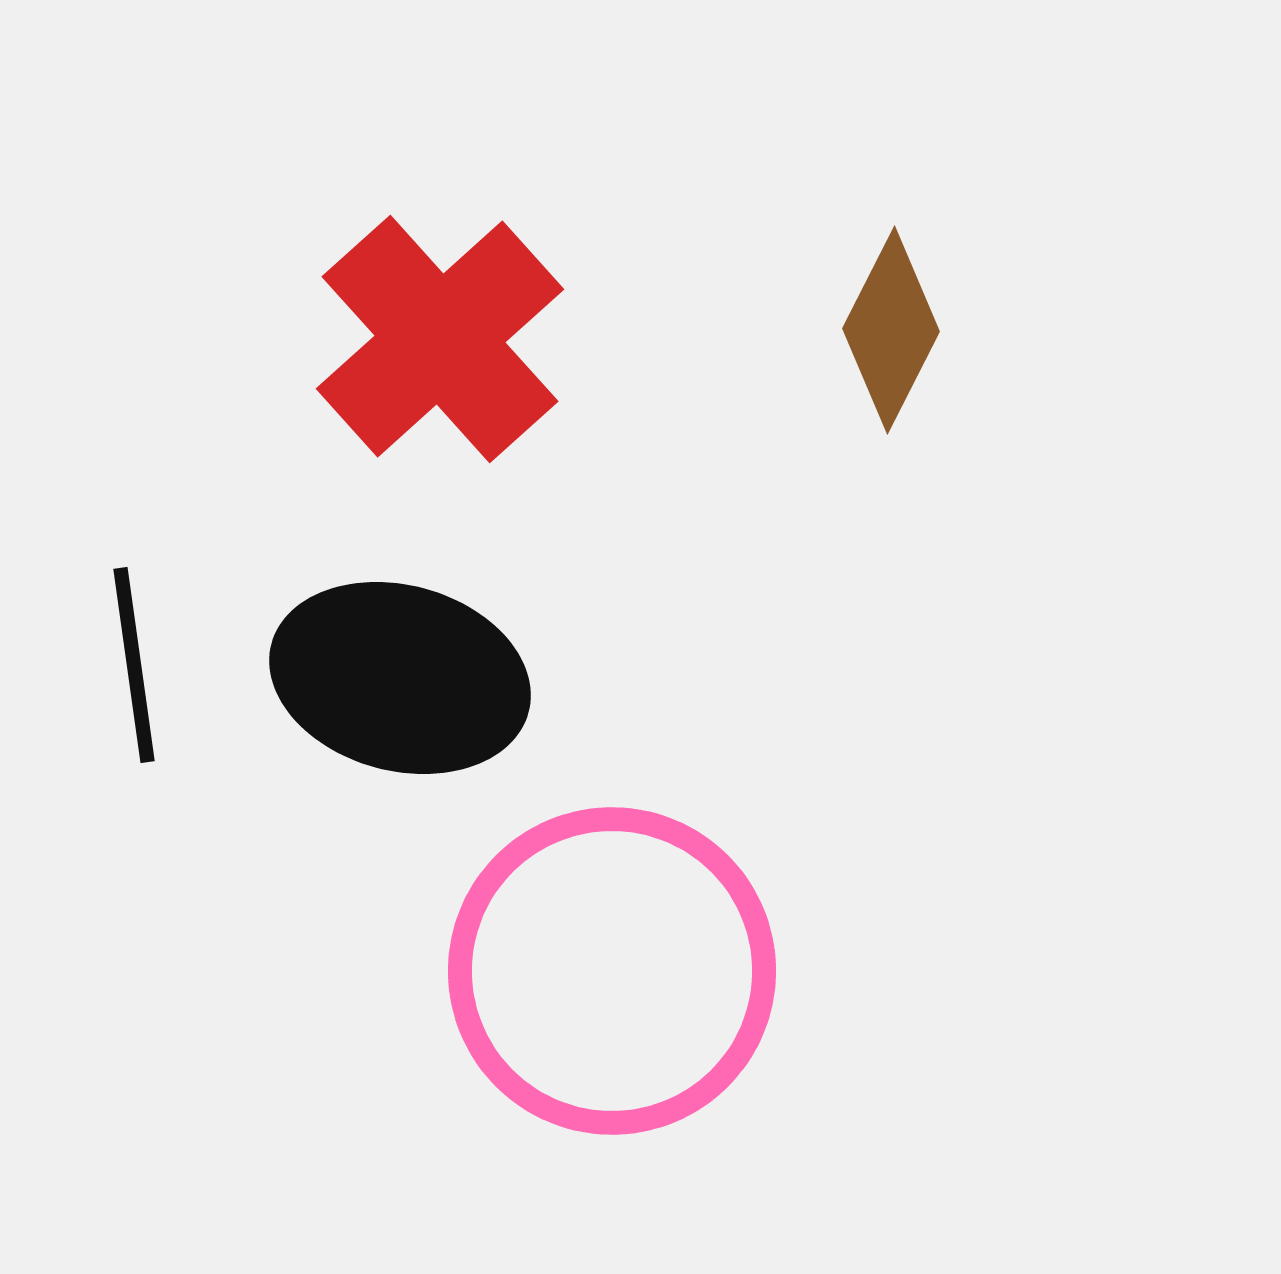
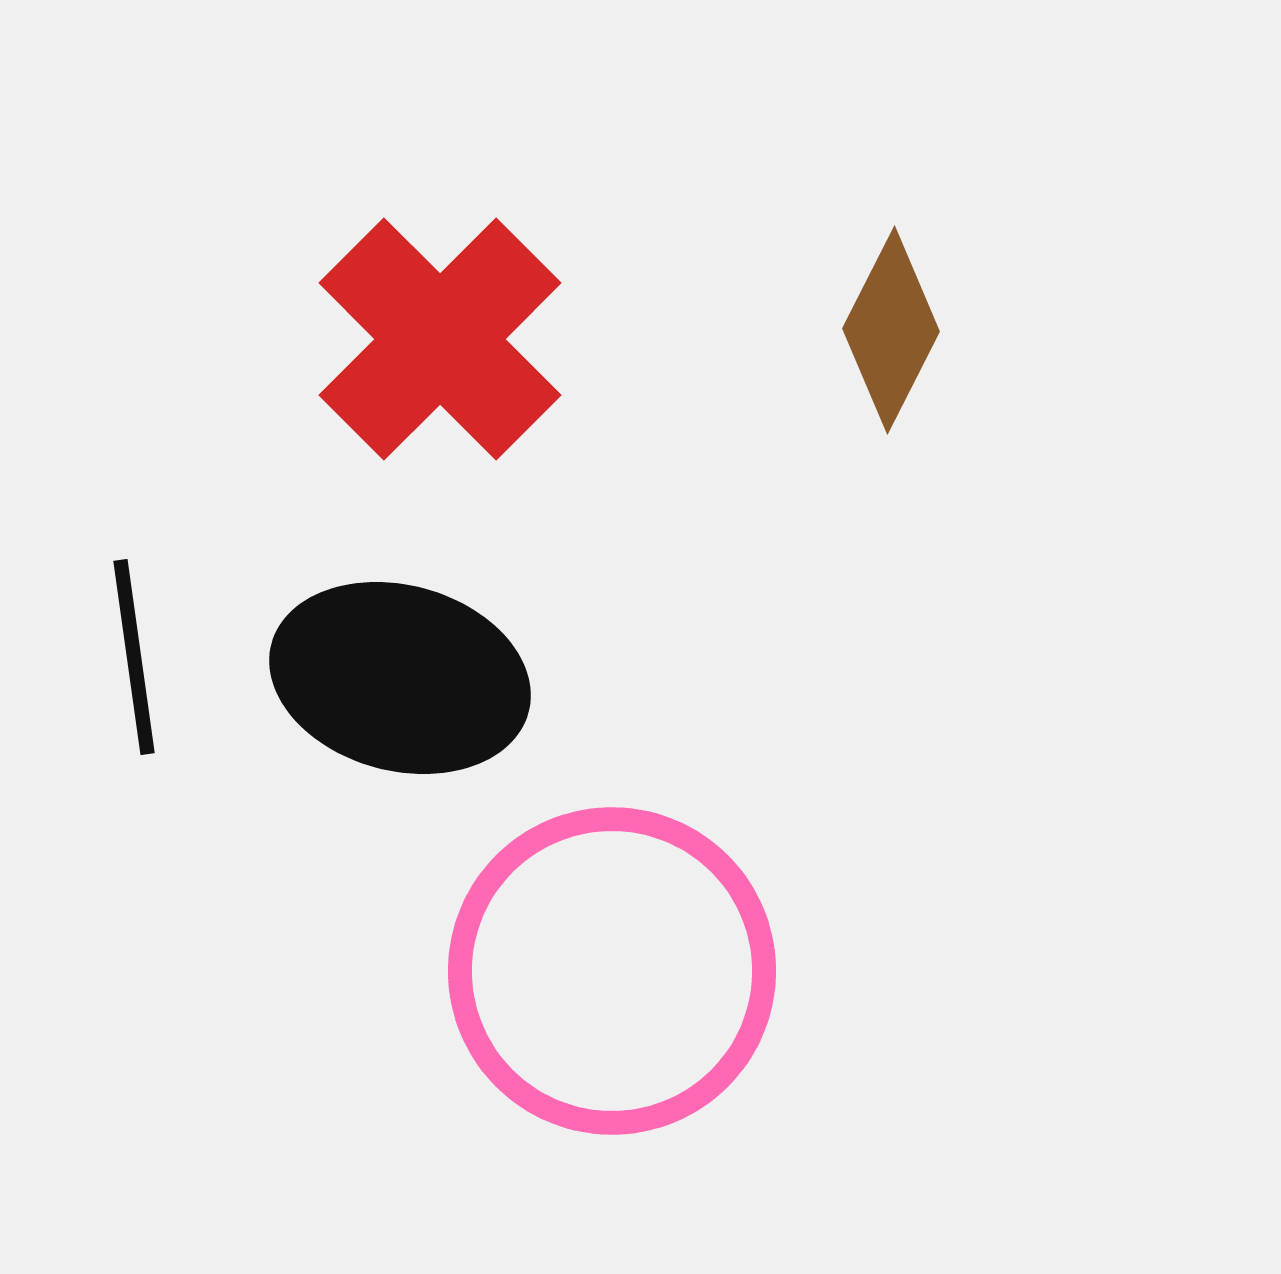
red cross: rotated 3 degrees counterclockwise
black line: moved 8 px up
